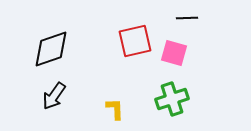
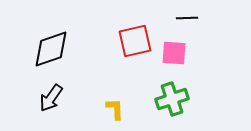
pink square: rotated 12 degrees counterclockwise
black arrow: moved 3 px left, 2 px down
